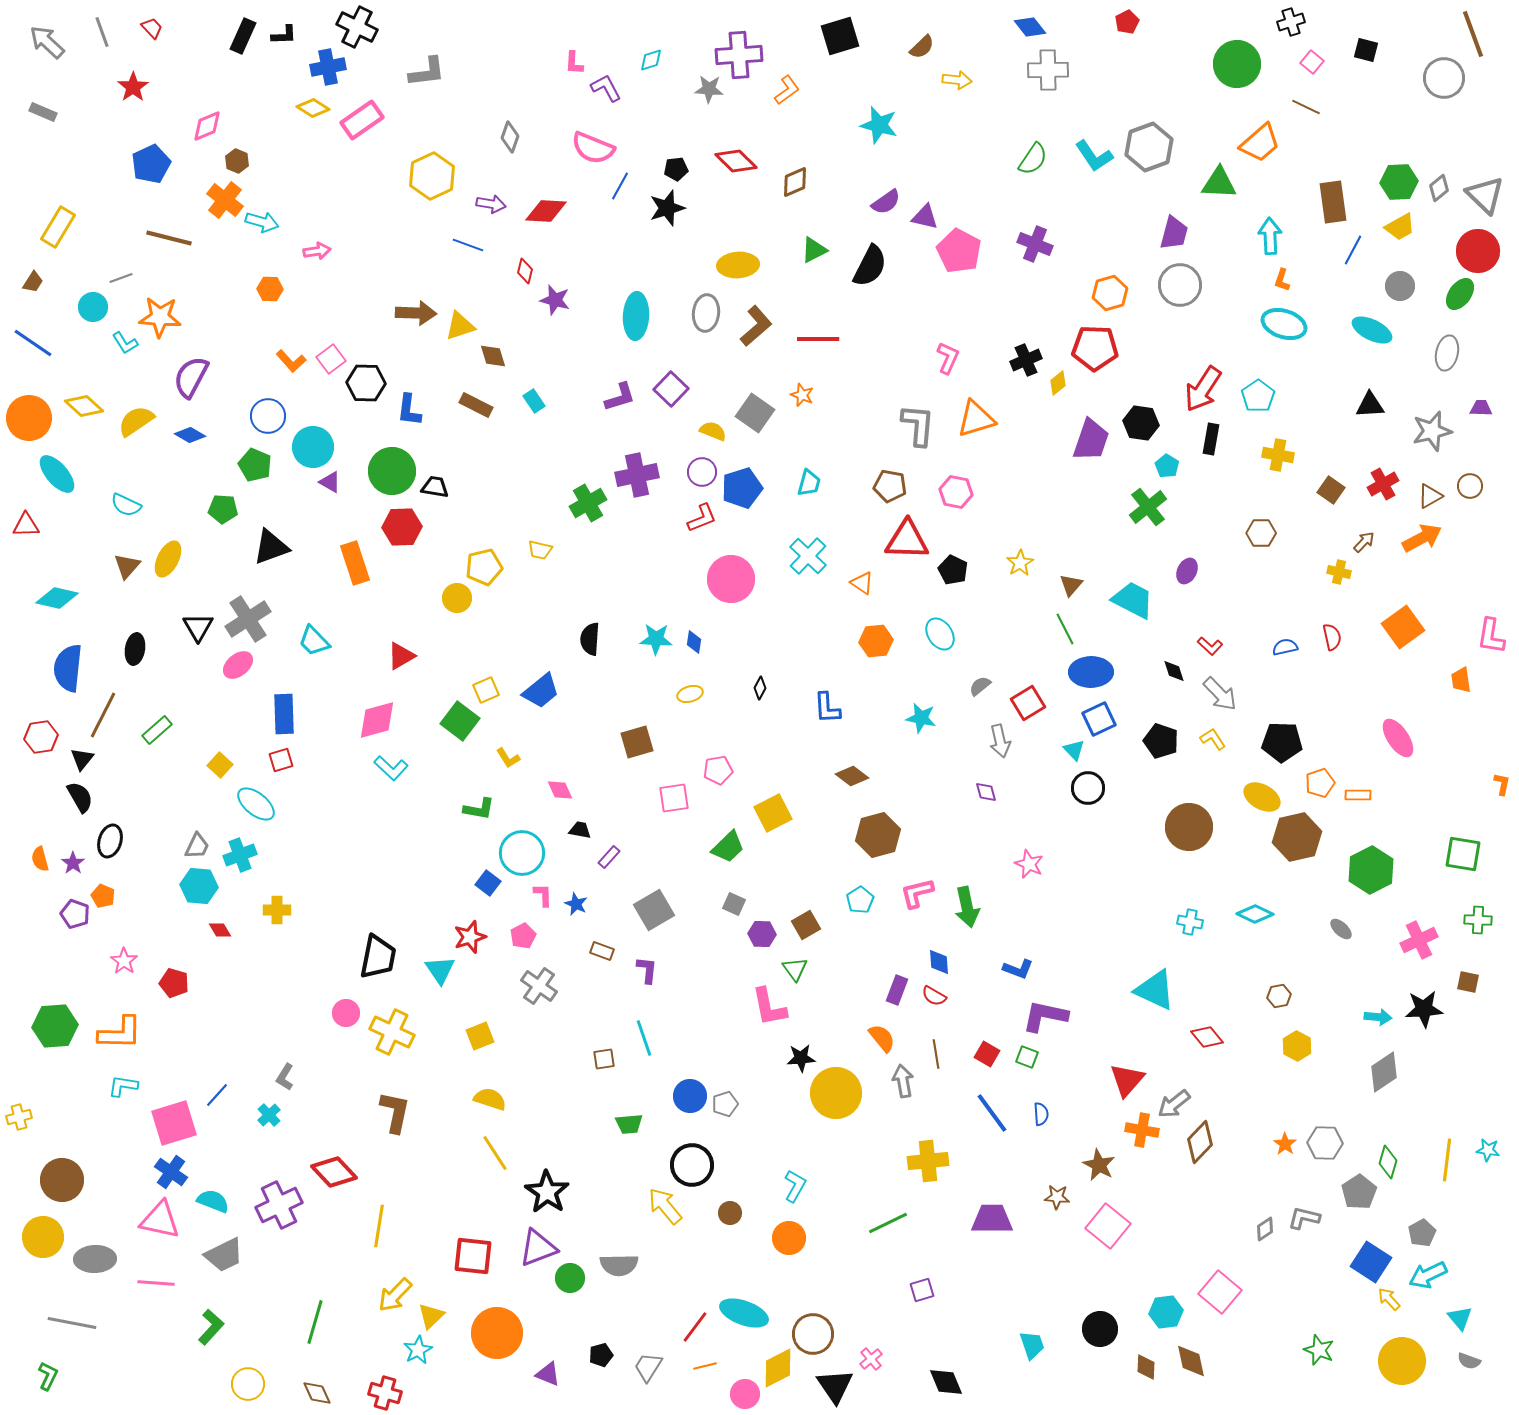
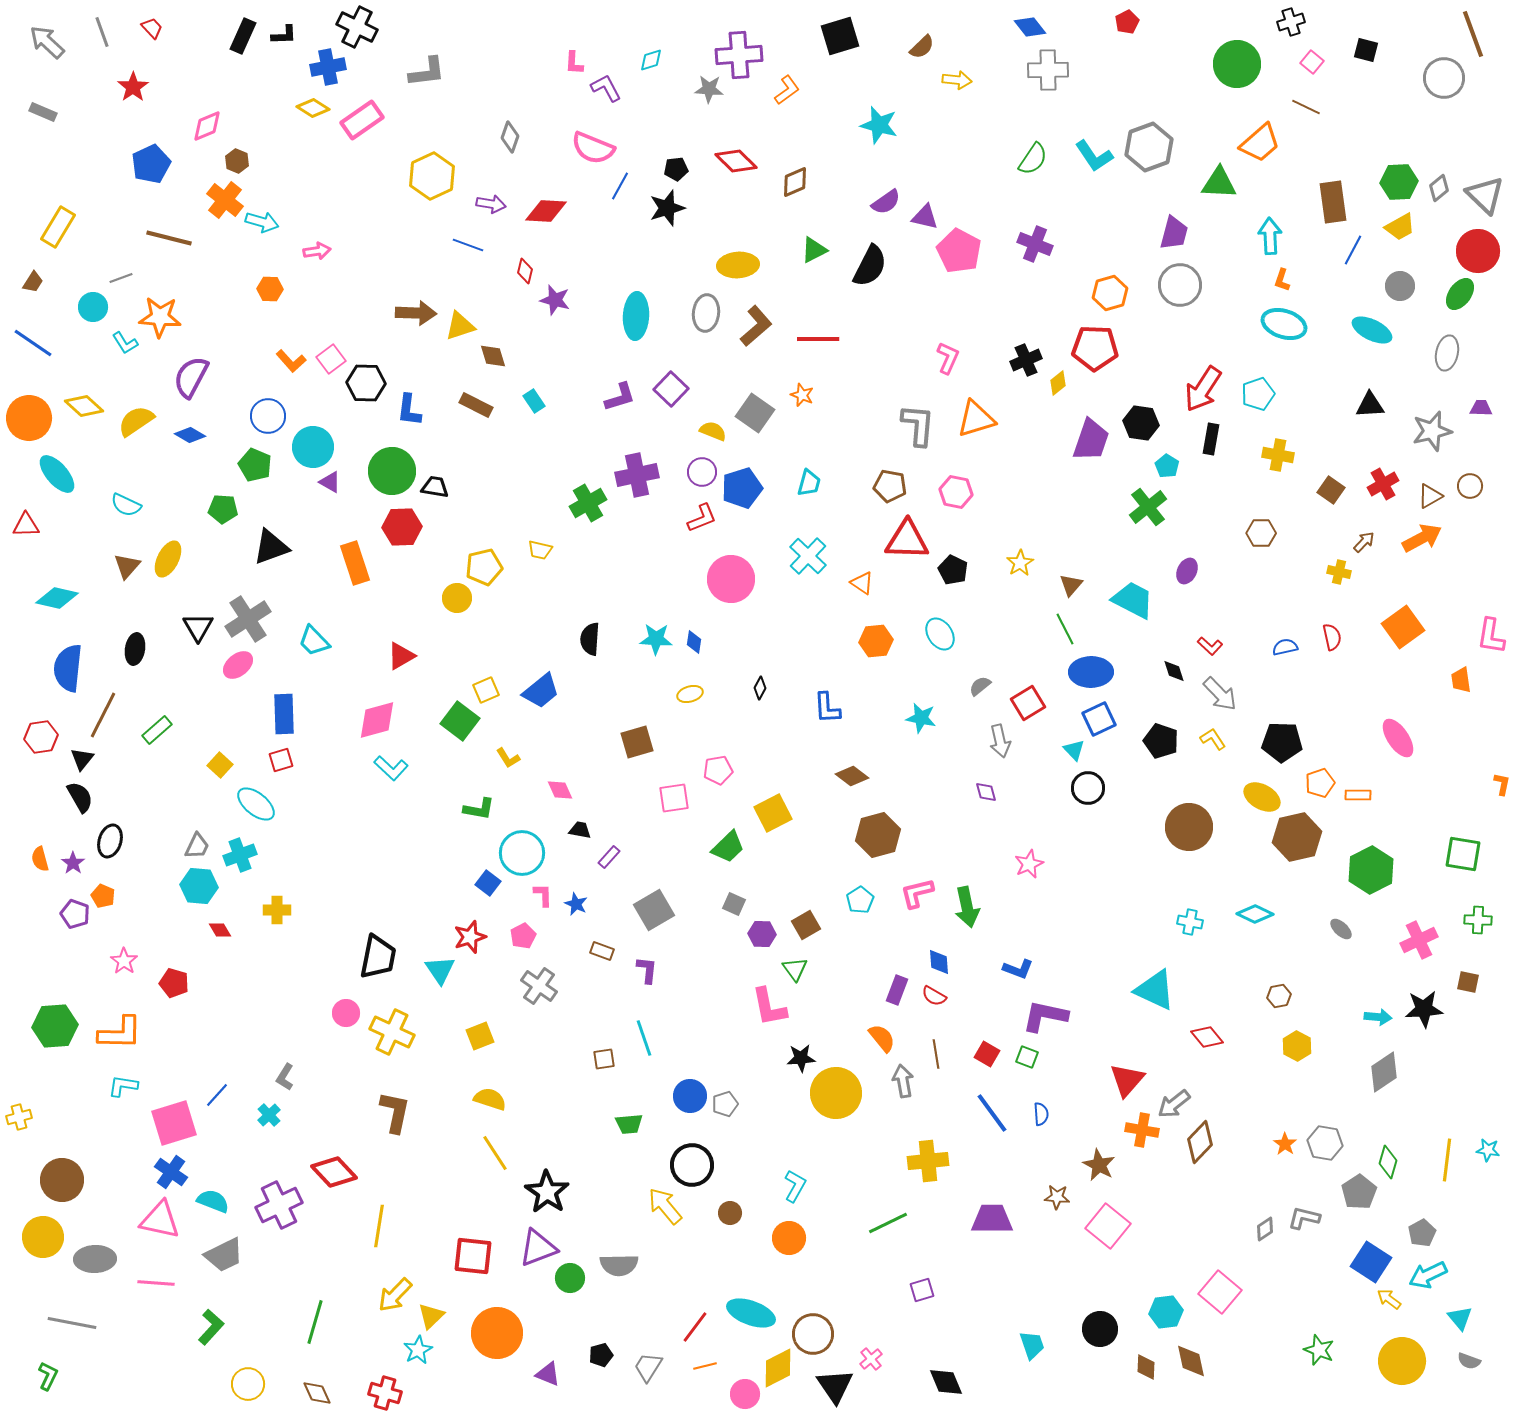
cyan pentagon at (1258, 396): moved 2 px up; rotated 16 degrees clockwise
pink star at (1029, 864): rotated 24 degrees clockwise
gray hexagon at (1325, 1143): rotated 8 degrees clockwise
yellow arrow at (1389, 1299): rotated 10 degrees counterclockwise
cyan ellipse at (744, 1313): moved 7 px right
